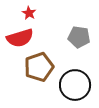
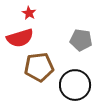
gray pentagon: moved 2 px right, 3 px down
brown pentagon: rotated 12 degrees clockwise
